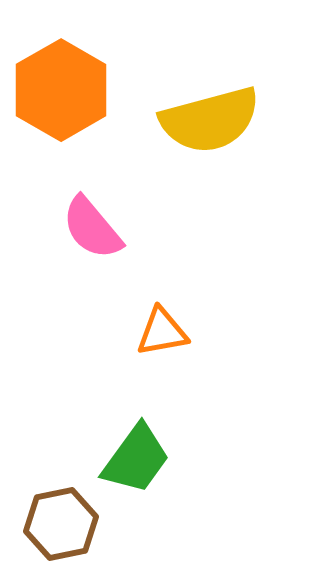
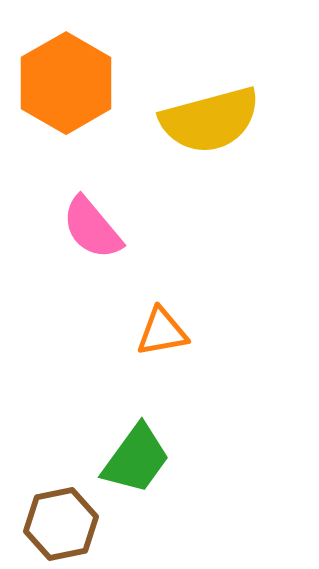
orange hexagon: moved 5 px right, 7 px up
